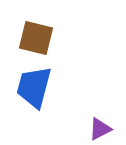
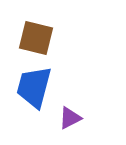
purple triangle: moved 30 px left, 11 px up
